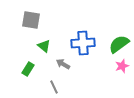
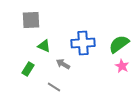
gray square: rotated 12 degrees counterclockwise
green triangle: rotated 16 degrees counterclockwise
pink star: rotated 24 degrees counterclockwise
gray line: rotated 32 degrees counterclockwise
